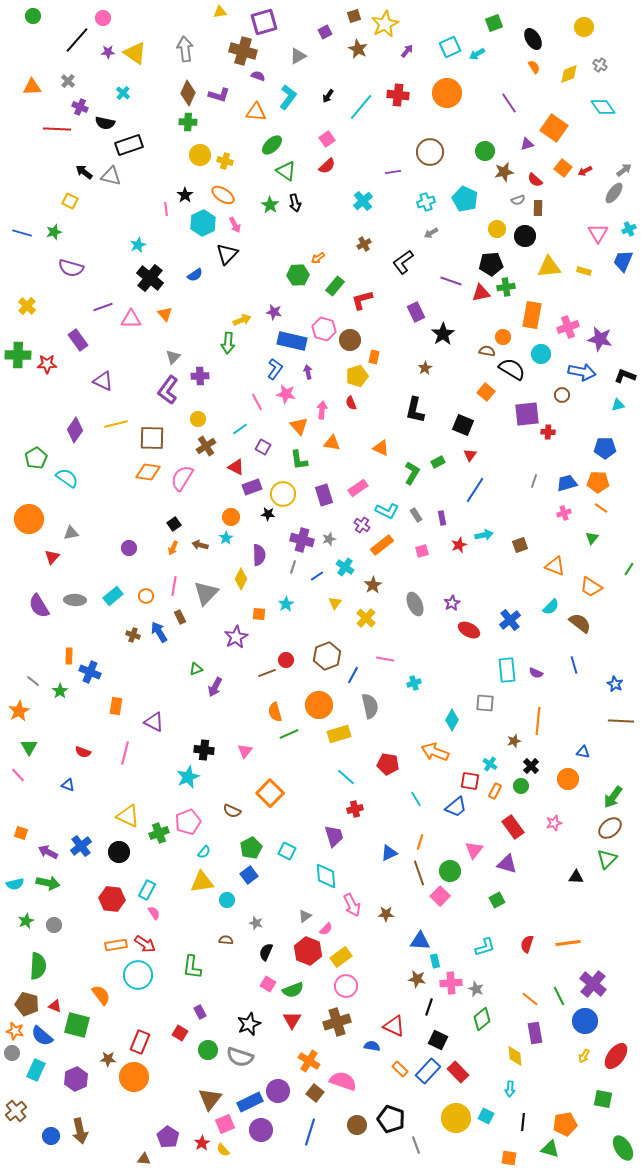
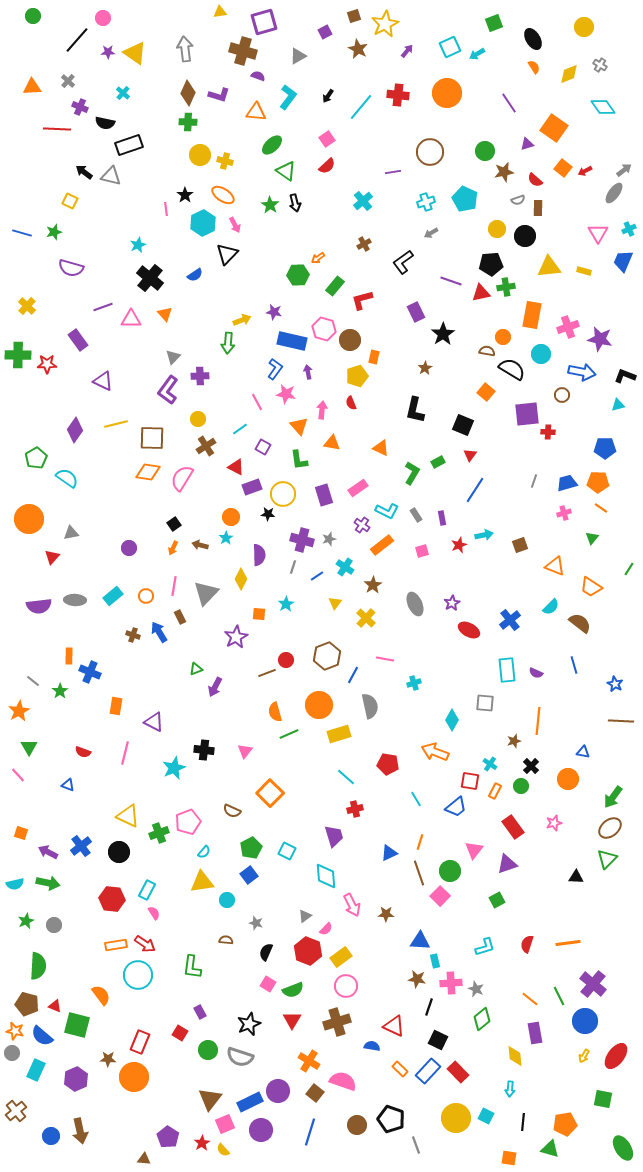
purple semicircle at (39, 606): rotated 65 degrees counterclockwise
cyan star at (188, 777): moved 14 px left, 9 px up
purple triangle at (507, 864): rotated 35 degrees counterclockwise
